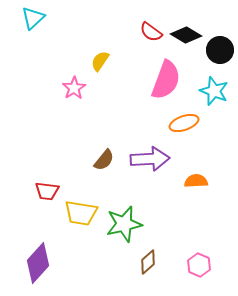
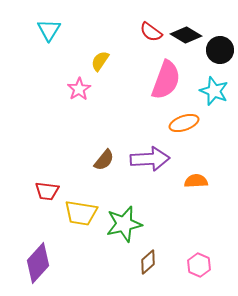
cyan triangle: moved 16 px right, 12 px down; rotated 15 degrees counterclockwise
pink star: moved 5 px right, 1 px down
